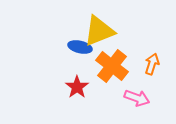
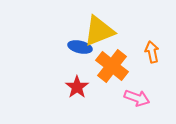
orange arrow: moved 12 px up; rotated 30 degrees counterclockwise
